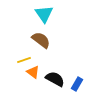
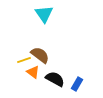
brown semicircle: moved 1 px left, 15 px down
